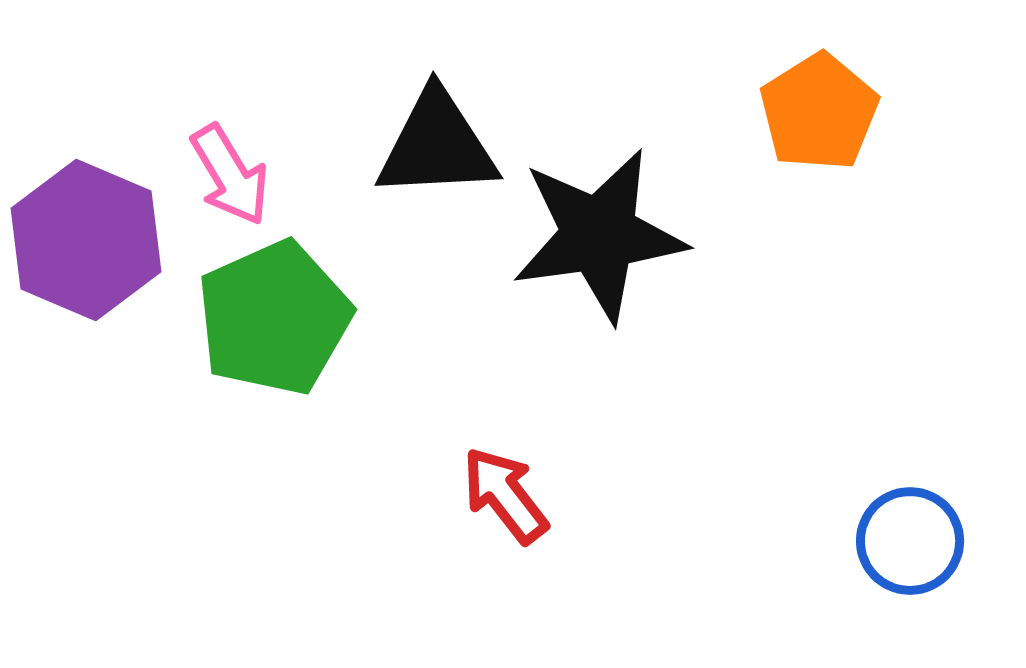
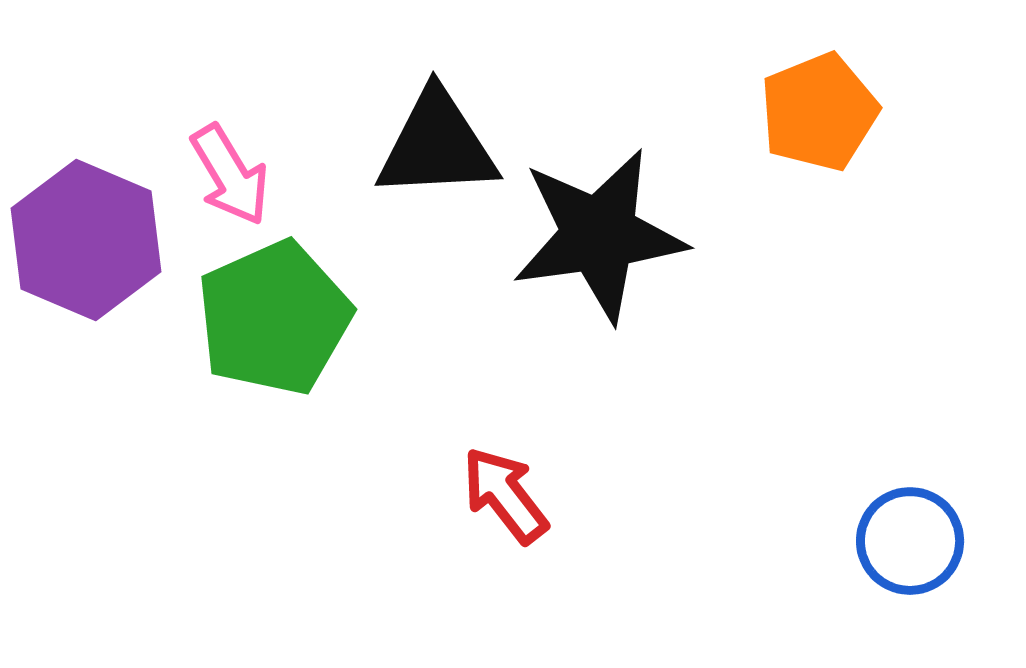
orange pentagon: rotated 10 degrees clockwise
